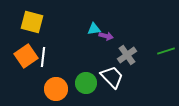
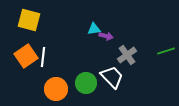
yellow square: moved 3 px left, 2 px up
